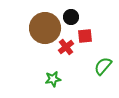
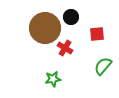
red square: moved 12 px right, 2 px up
red cross: moved 1 px left, 1 px down; rotated 21 degrees counterclockwise
